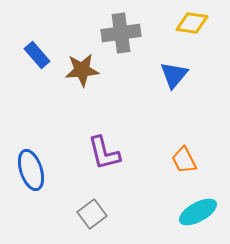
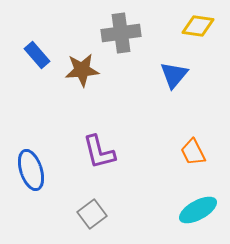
yellow diamond: moved 6 px right, 3 px down
purple L-shape: moved 5 px left, 1 px up
orange trapezoid: moved 9 px right, 8 px up
cyan ellipse: moved 2 px up
